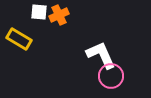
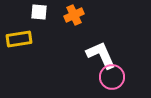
orange cross: moved 15 px right
yellow rectangle: rotated 40 degrees counterclockwise
pink circle: moved 1 px right, 1 px down
